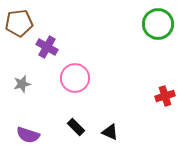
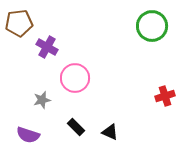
green circle: moved 6 px left, 2 px down
gray star: moved 20 px right, 16 px down
